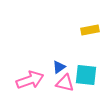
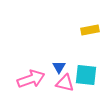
blue triangle: rotated 24 degrees counterclockwise
pink arrow: moved 1 px right, 1 px up
